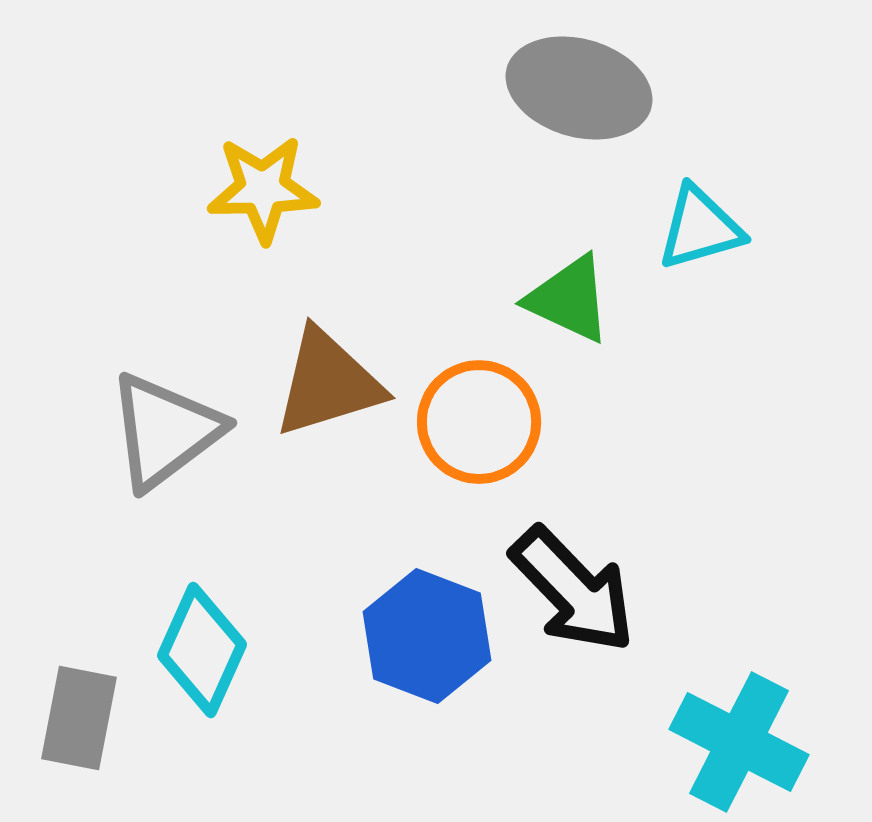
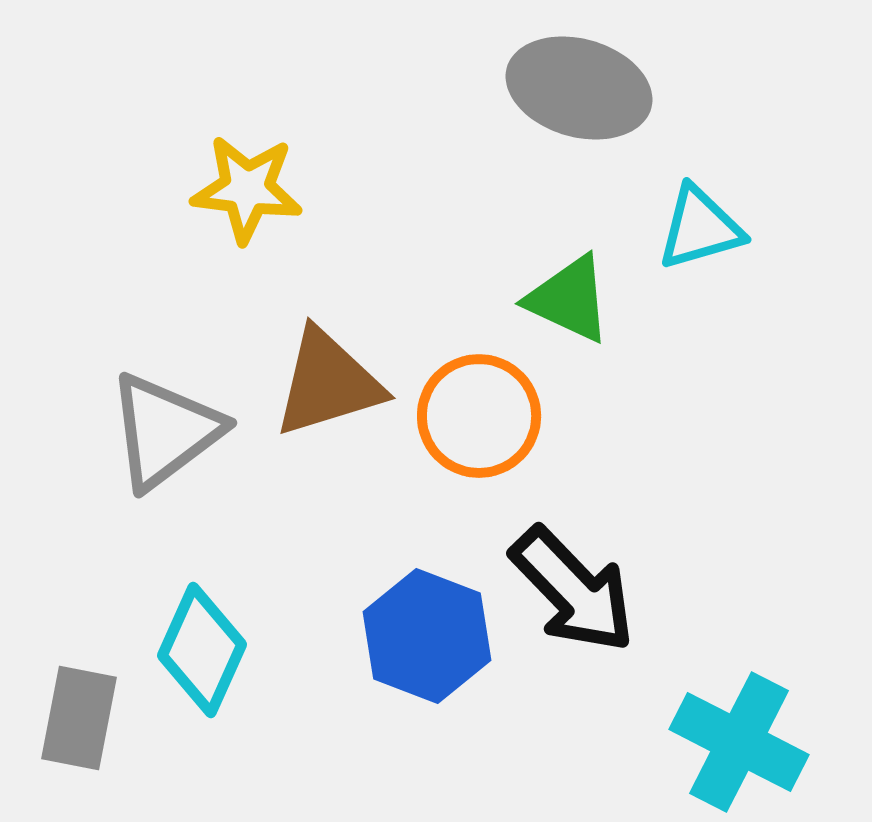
yellow star: moved 16 px left; rotated 8 degrees clockwise
orange circle: moved 6 px up
